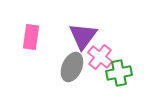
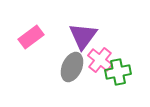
pink rectangle: rotated 45 degrees clockwise
pink cross: moved 3 px down
green cross: moved 1 px left, 1 px up
